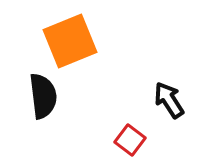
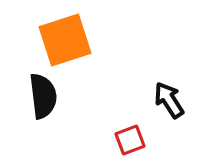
orange square: moved 5 px left, 1 px up; rotated 4 degrees clockwise
red square: rotated 32 degrees clockwise
